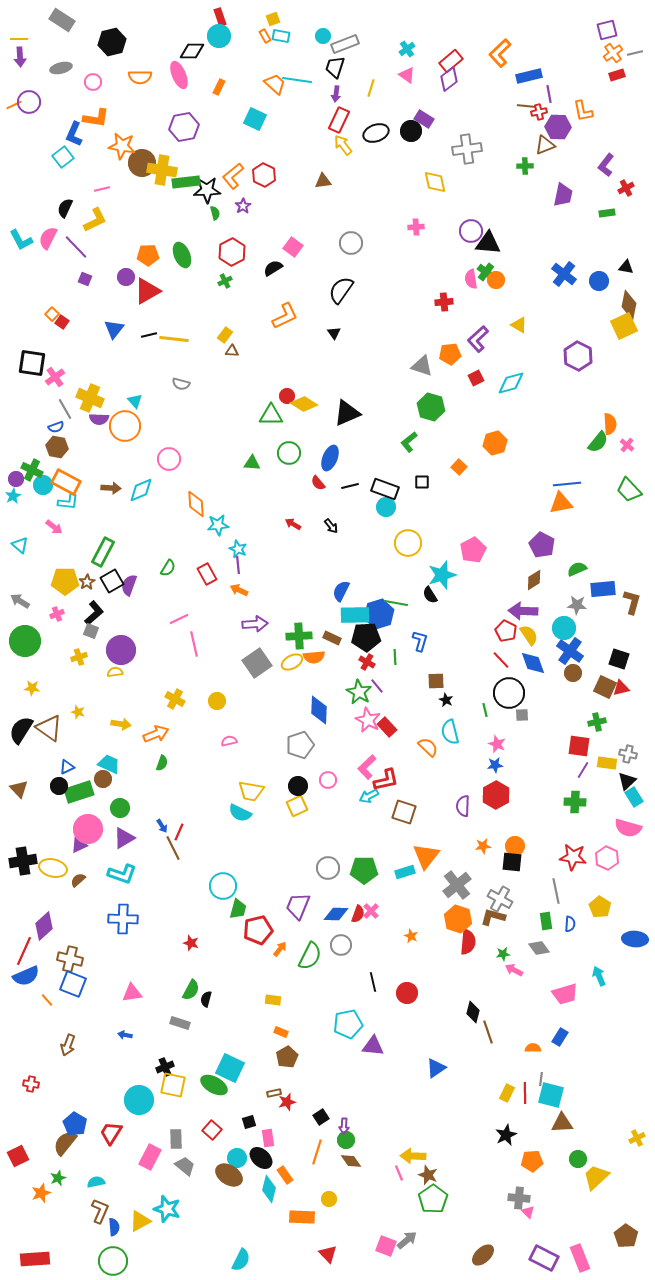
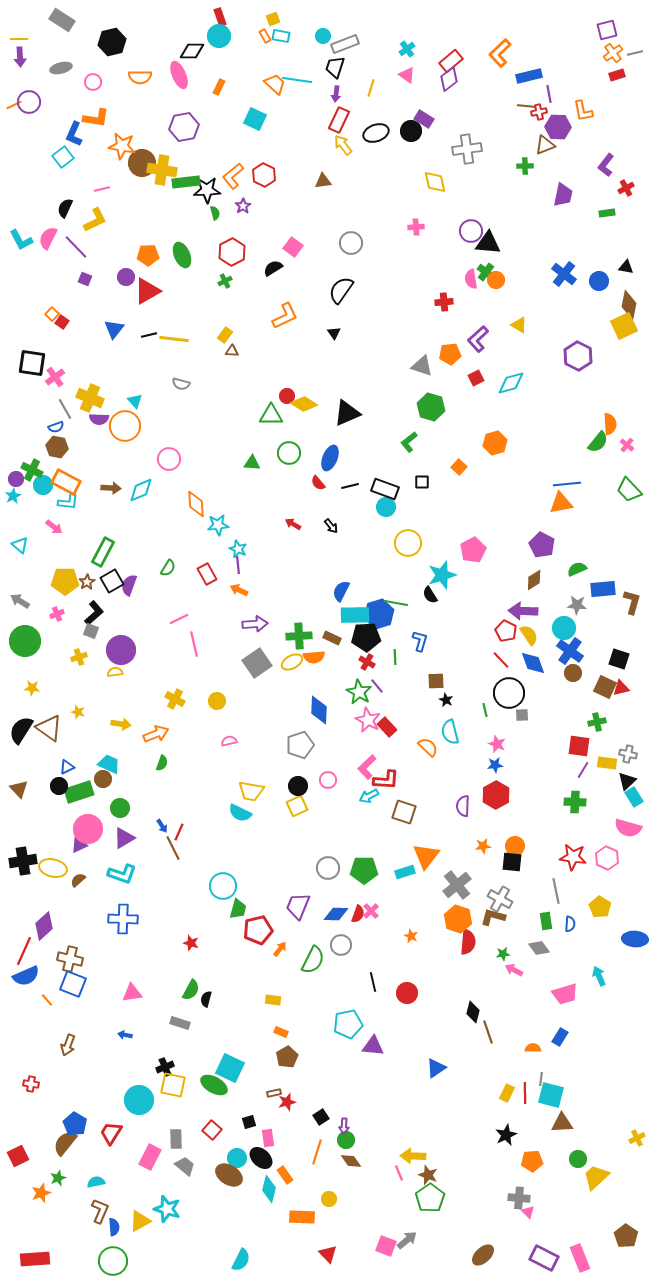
red L-shape at (386, 780): rotated 16 degrees clockwise
green semicircle at (310, 956): moved 3 px right, 4 px down
green pentagon at (433, 1199): moved 3 px left, 1 px up
